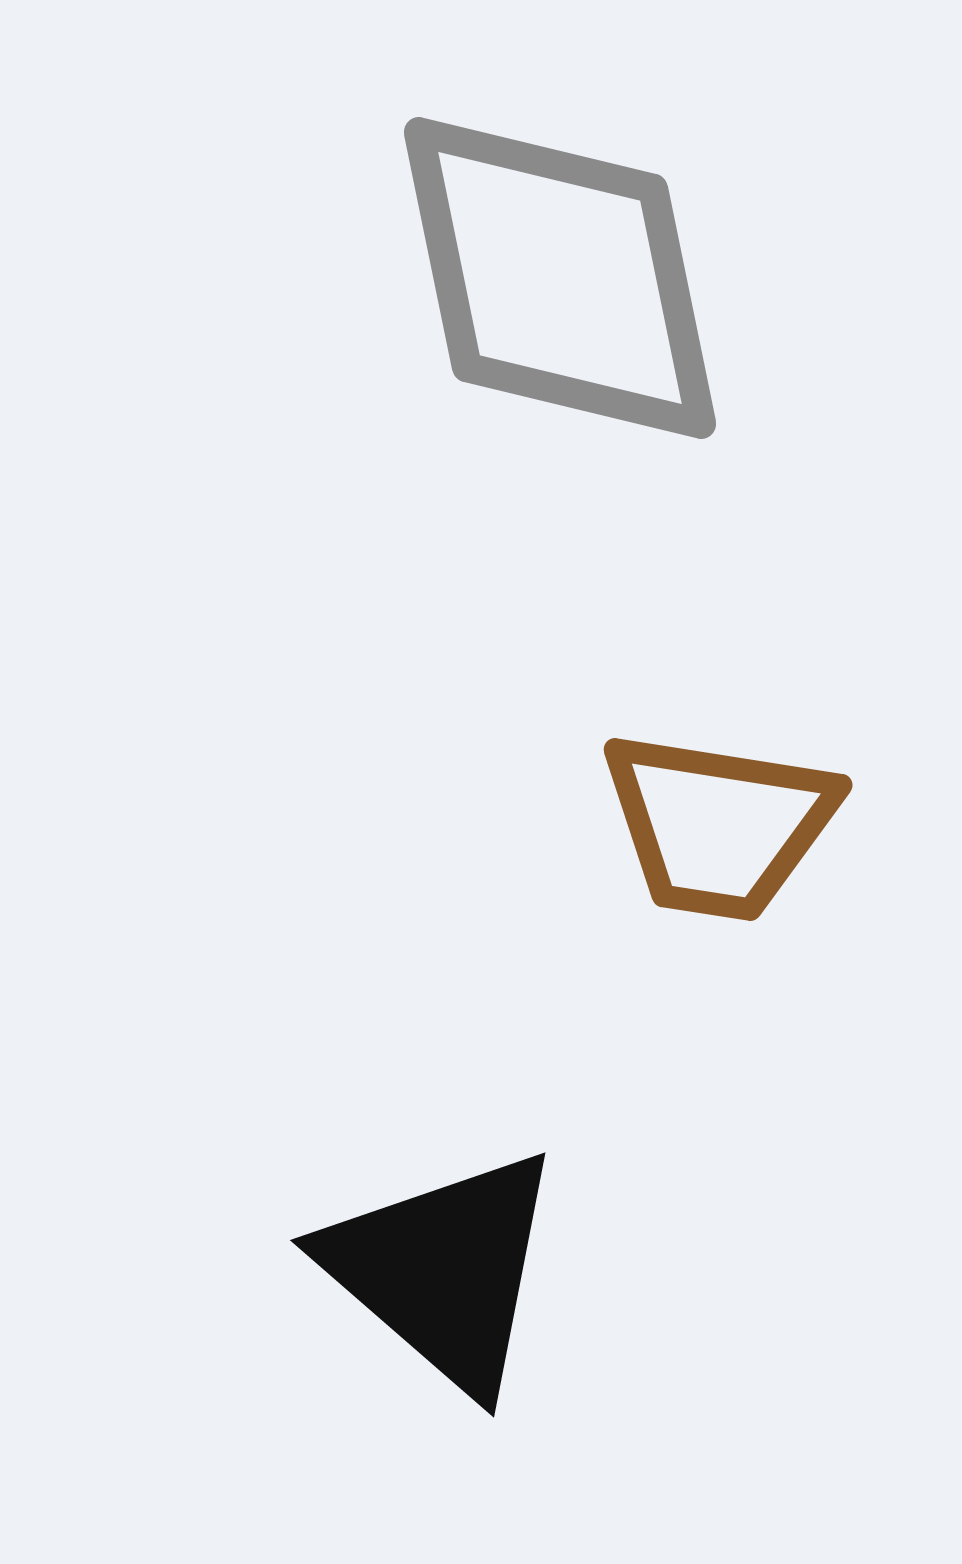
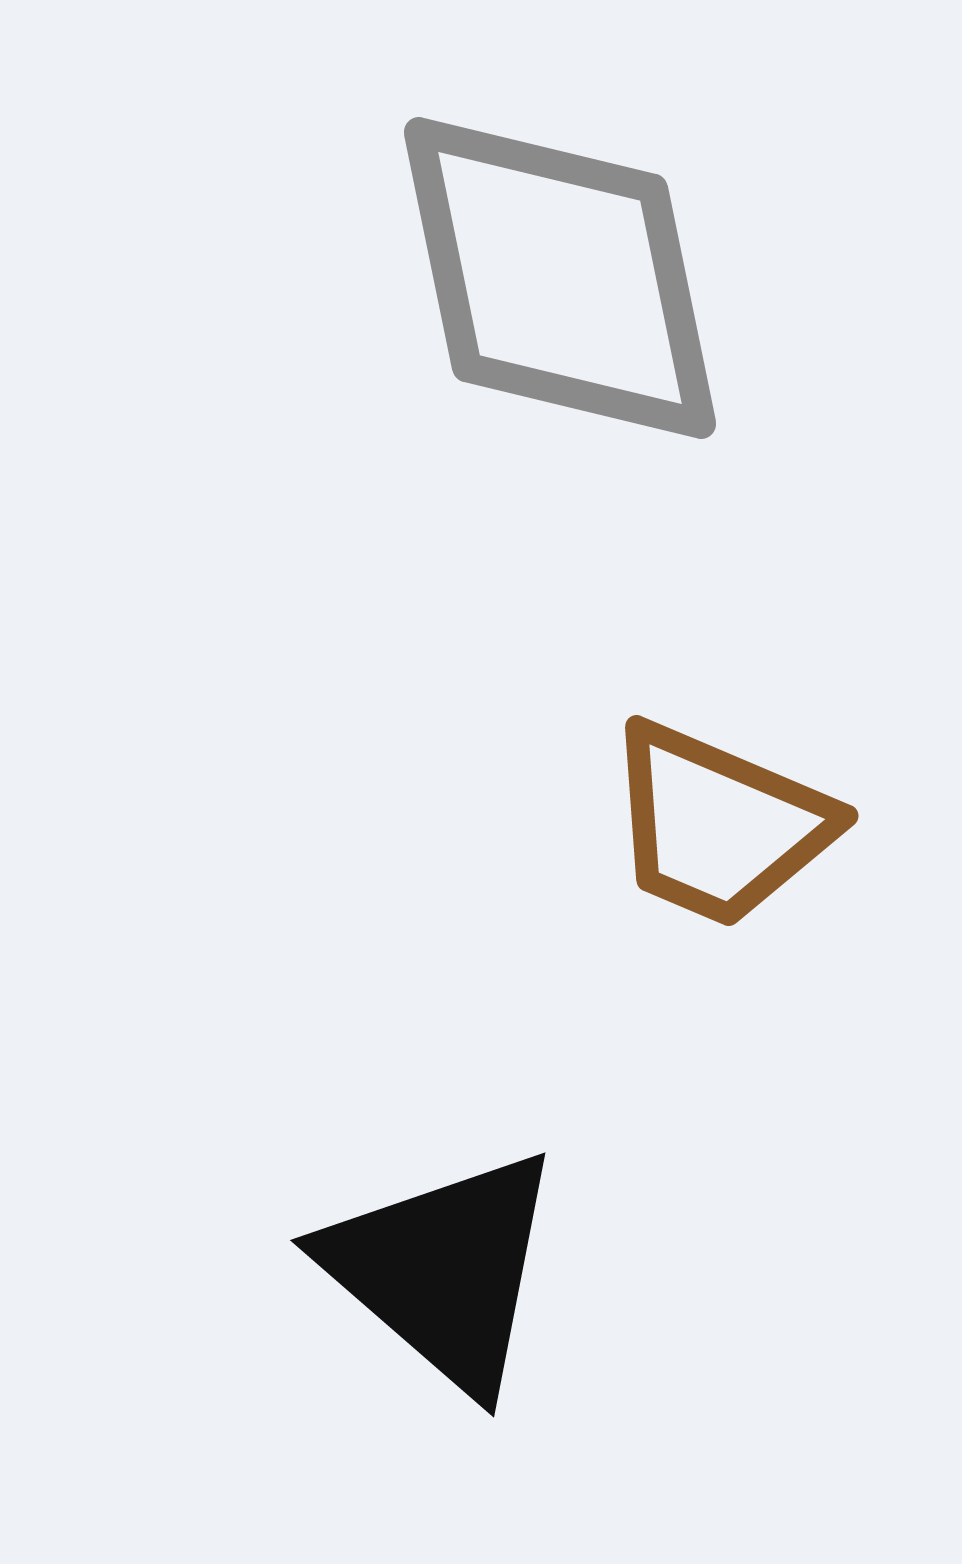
brown trapezoid: rotated 14 degrees clockwise
